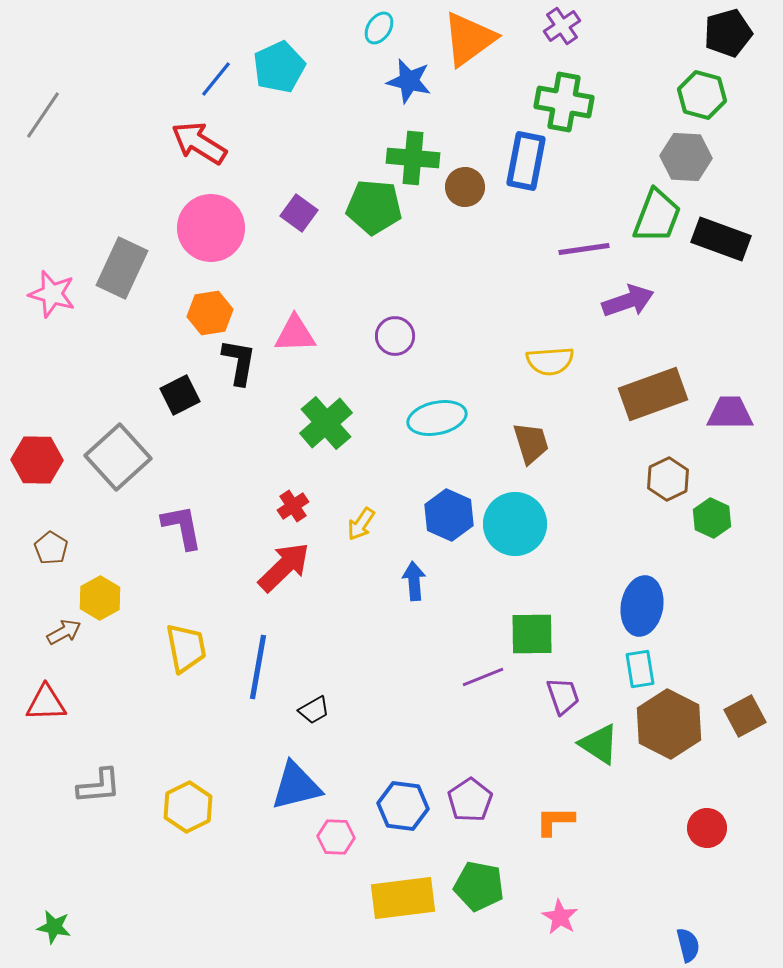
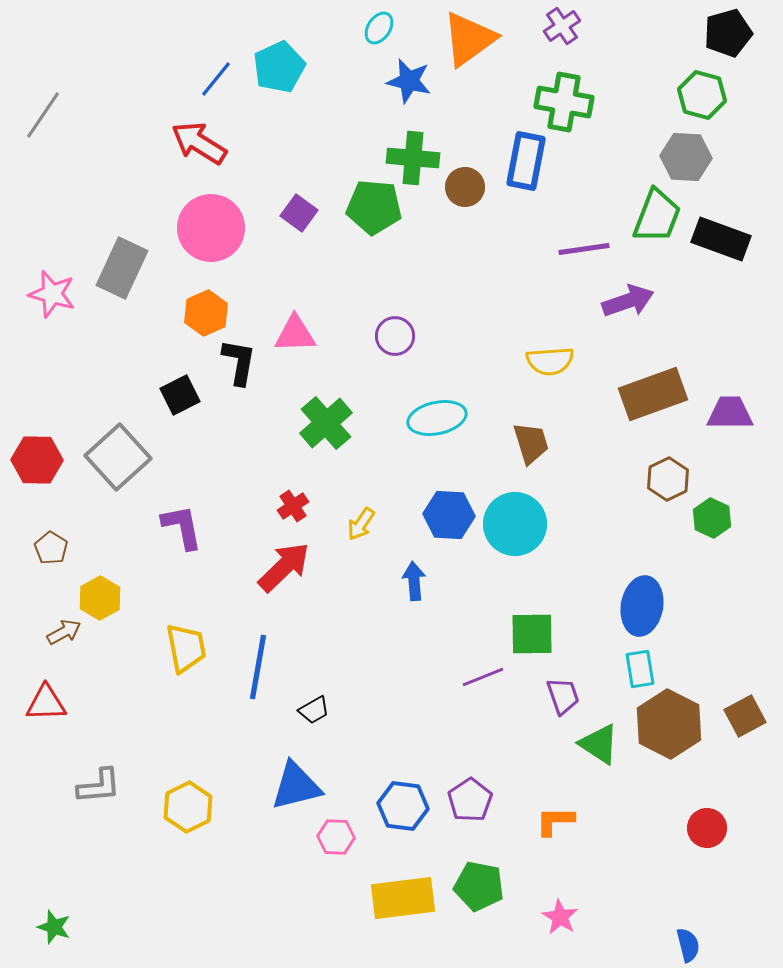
orange hexagon at (210, 313): moved 4 px left; rotated 15 degrees counterclockwise
blue hexagon at (449, 515): rotated 21 degrees counterclockwise
green star at (54, 927): rotated 8 degrees clockwise
